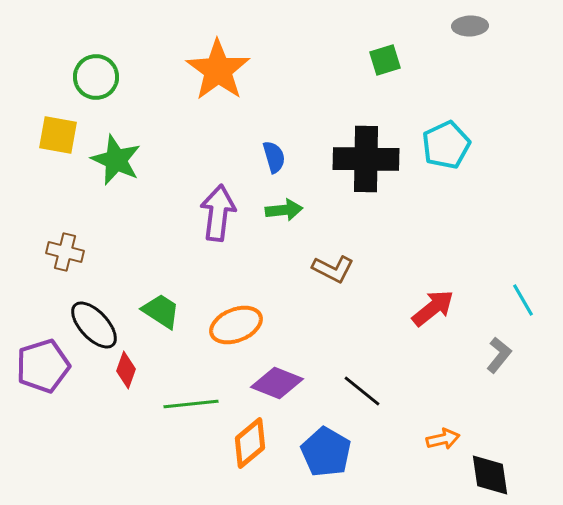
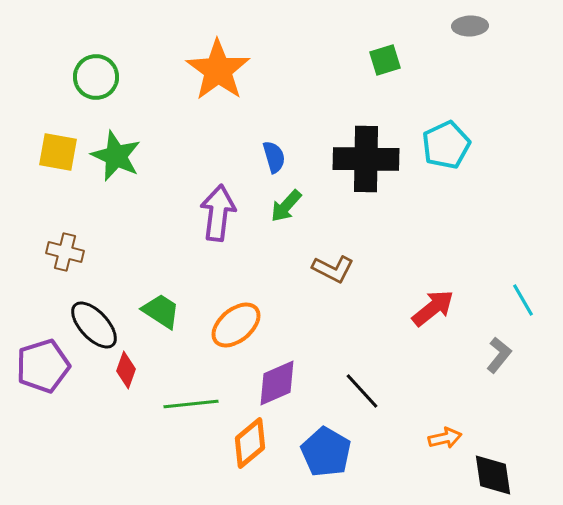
yellow square: moved 17 px down
green star: moved 4 px up
green arrow: moved 2 px right, 4 px up; rotated 138 degrees clockwise
orange ellipse: rotated 18 degrees counterclockwise
purple diamond: rotated 45 degrees counterclockwise
black line: rotated 9 degrees clockwise
orange arrow: moved 2 px right, 1 px up
black diamond: moved 3 px right
